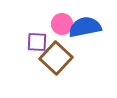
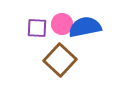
purple square: moved 14 px up
brown square: moved 4 px right, 2 px down
